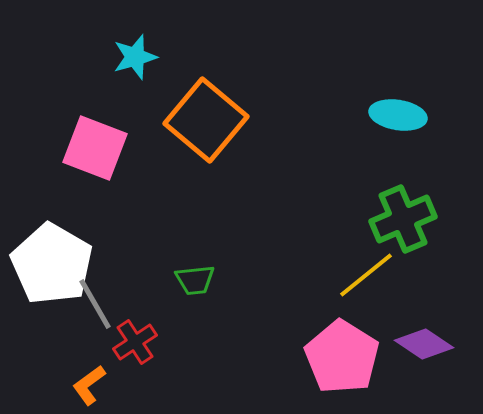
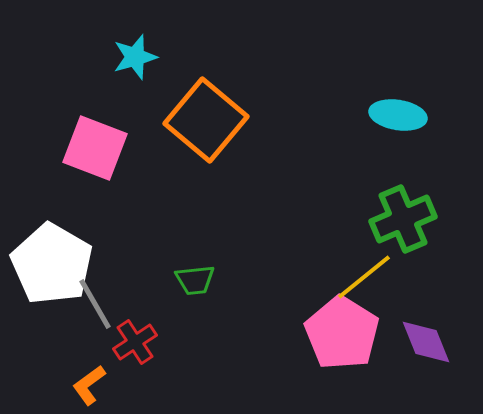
yellow line: moved 2 px left, 2 px down
purple diamond: moved 2 px right, 2 px up; rotated 34 degrees clockwise
pink pentagon: moved 24 px up
